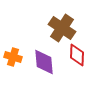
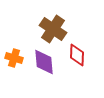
brown cross: moved 9 px left, 1 px down
orange cross: moved 1 px right, 1 px down
